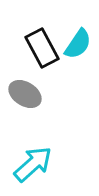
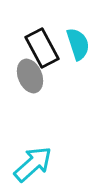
cyan semicircle: rotated 52 degrees counterclockwise
gray ellipse: moved 5 px right, 18 px up; rotated 36 degrees clockwise
